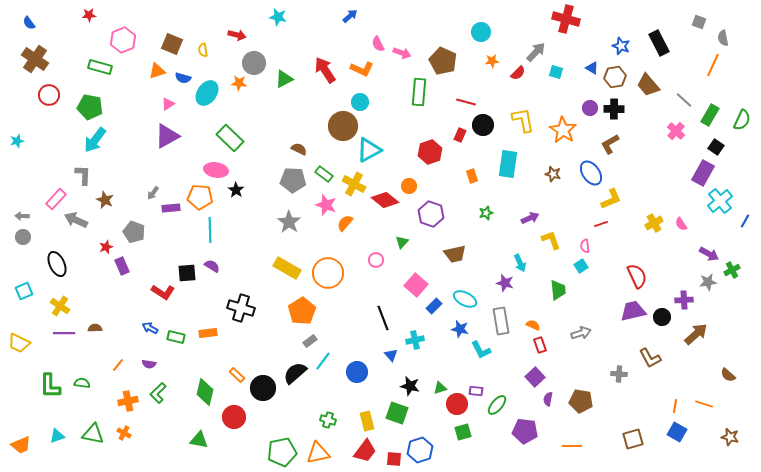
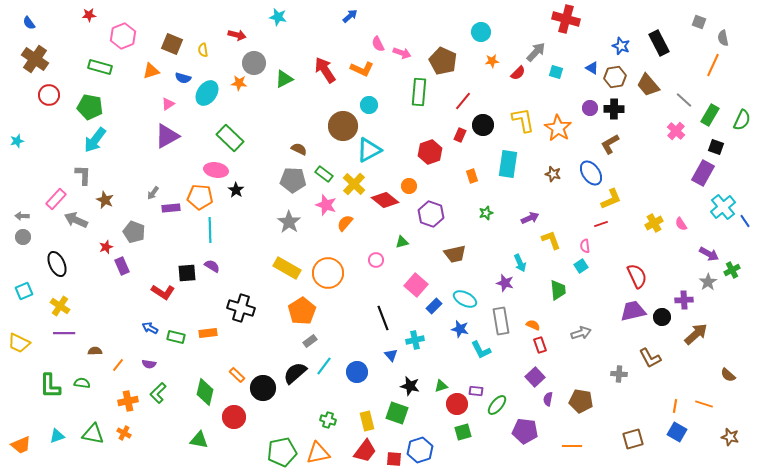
pink hexagon at (123, 40): moved 4 px up
orange triangle at (157, 71): moved 6 px left
cyan circle at (360, 102): moved 9 px right, 3 px down
red line at (466, 102): moved 3 px left, 1 px up; rotated 66 degrees counterclockwise
orange star at (563, 130): moved 5 px left, 2 px up
black square at (716, 147): rotated 14 degrees counterclockwise
yellow cross at (354, 184): rotated 15 degrees clockwise
cyan cross at (720, 201): moved 3 px right, 6 px down
blue line at (745, 221): rotated 64 degrees counterclockwise
green triangle at (402, 242): rotated 32 degrees clockwise
gray star at (708, 282): rotated 24 degrees counterclockwise
brown semicircle at (95, 328): moved 23 px down
cyan line at (323, 361): moved 1 px right, 5 px down
green triangle at (440, 388): moved 1 px right, 2 px up
